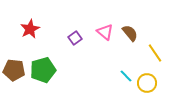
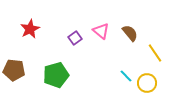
pink triangle: moved 4 px left, 1 px up
green pentagon: moved 13 px right, 5 px down
